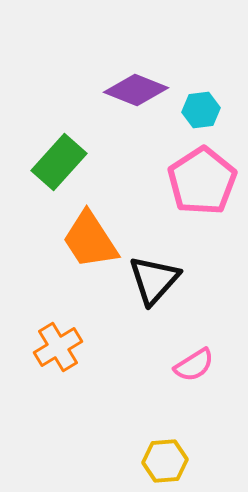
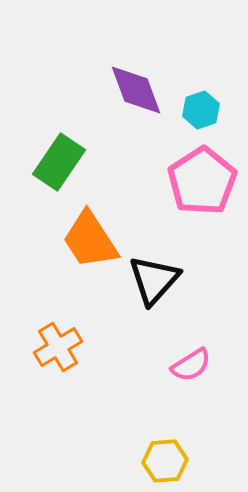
purple diamond: rotated 48 degrees clockwise
cyan hexagon: rotated 12 degrees counterclockwise
green rectangle: rotated 8 degrees counterclockwise
pink semicircle: moved 3 px left
